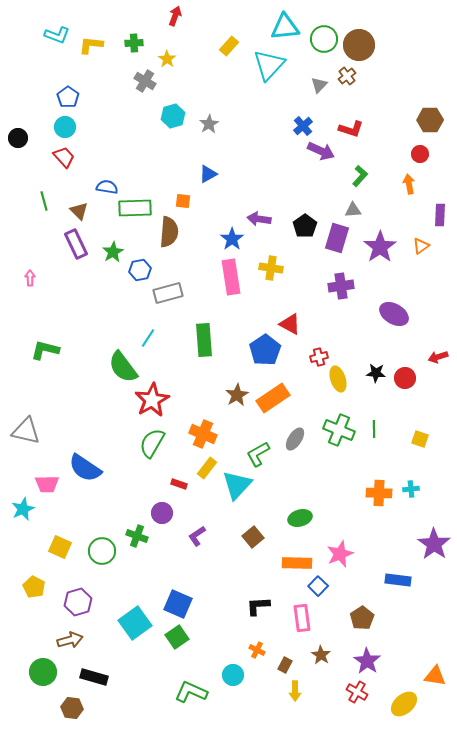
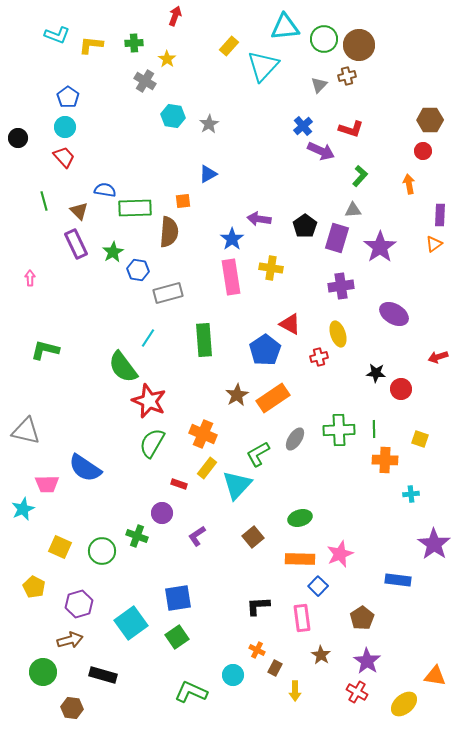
cyan triangle at (269, 65): moved 6 px left, 1 px down
brown cross at (347, 76): rotated 24 degrees clockwise
cyan hexagon at (173, 116): rotated 25 degrees clockwise
red circle at (420, 154): moved 3 px right, 3 px up
blue semicircle at (107, 187): moved 2 px left, 3 px down
orange square at (183, 201): rotated 14 degrees counterclockwise
orange triangle at (421, 246): moved 13 px right, 2 px up
blue hexagon at (140, 270): moved 2 px left; rotated 20 degrees clockwise
red circle at (405, 378): moved 4 px left, 11 px down
yellow ellipse at (338, 379): moved 45 px up
red star at (152, 400): moved 3 px left, 1 px down; rotated 20 degrees counterclockwise
green cross at (339, 430): rotated 24 degrees counterclockwise
cyan cross at (411, 489): moved 5 px down
orange cross at (379, 493): moved 6 px right, 33 px up
orange rectangle at (297, 563): moved 3 px right, 4 px up
purple hexagon at (78, 602): moved 1 px right, 2 px down
blue square at (178, 604): moved 6 px up; rotated 32 degrees counterclockwise
cyan square at (135, 623): moved 4 px left
brown rectangle at (285, 665): moved 10 px left, 3 px down
black rectangle at (94, 677): moved 9 px right, 2 px up
